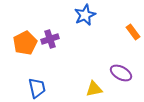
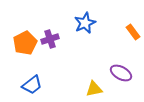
blue star: moved 8 px down
blue trapezoid: moved 5 px left, 3 px up; rotated 65 degrees clockwise
